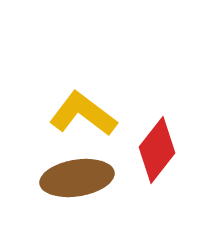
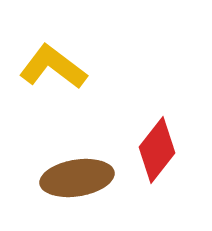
yellow L-shape: moved 30 px left, 47 px up
